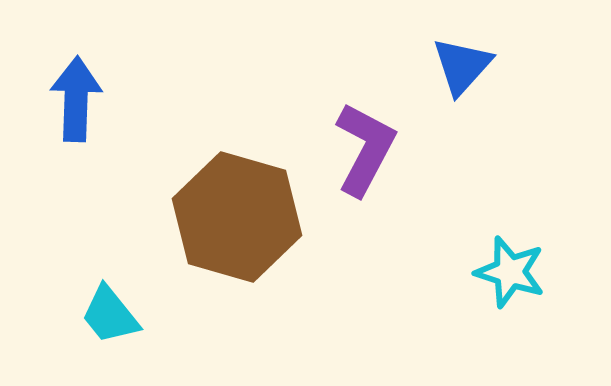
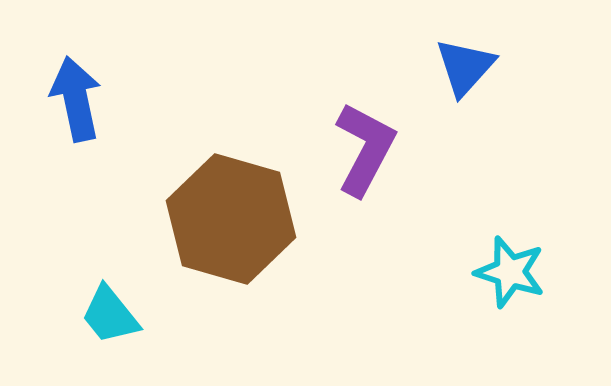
blue triangle: moved 3 px right, 1 px down
blue arrow: rotated 14 degrees counterclockwise
brown hexagon: moved 6 px left, 2 px down
